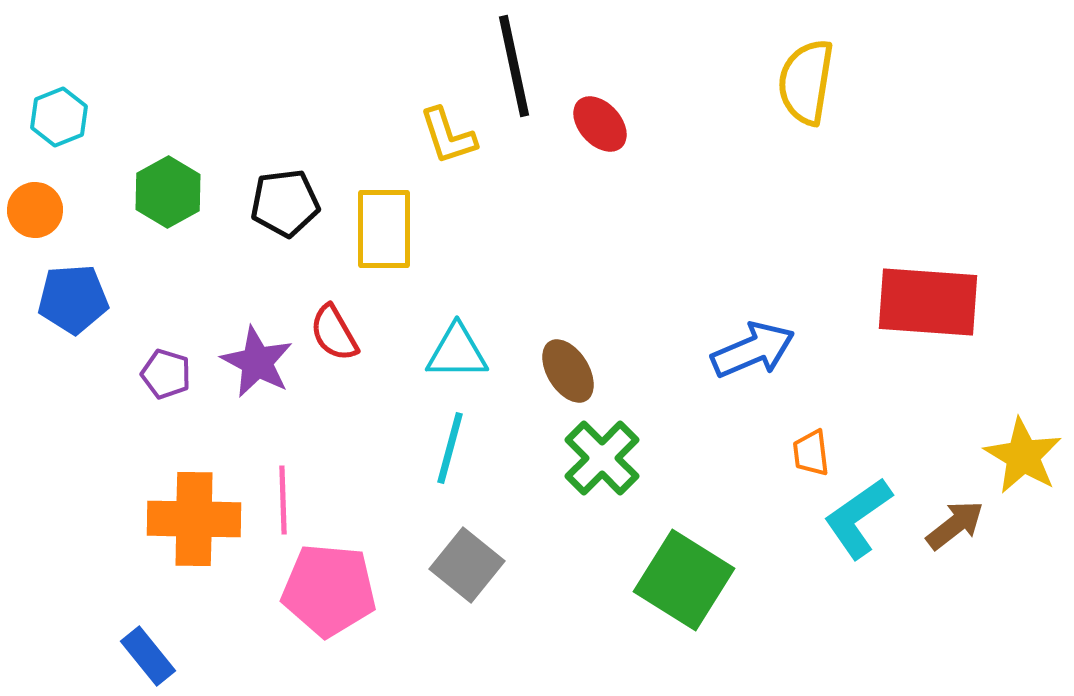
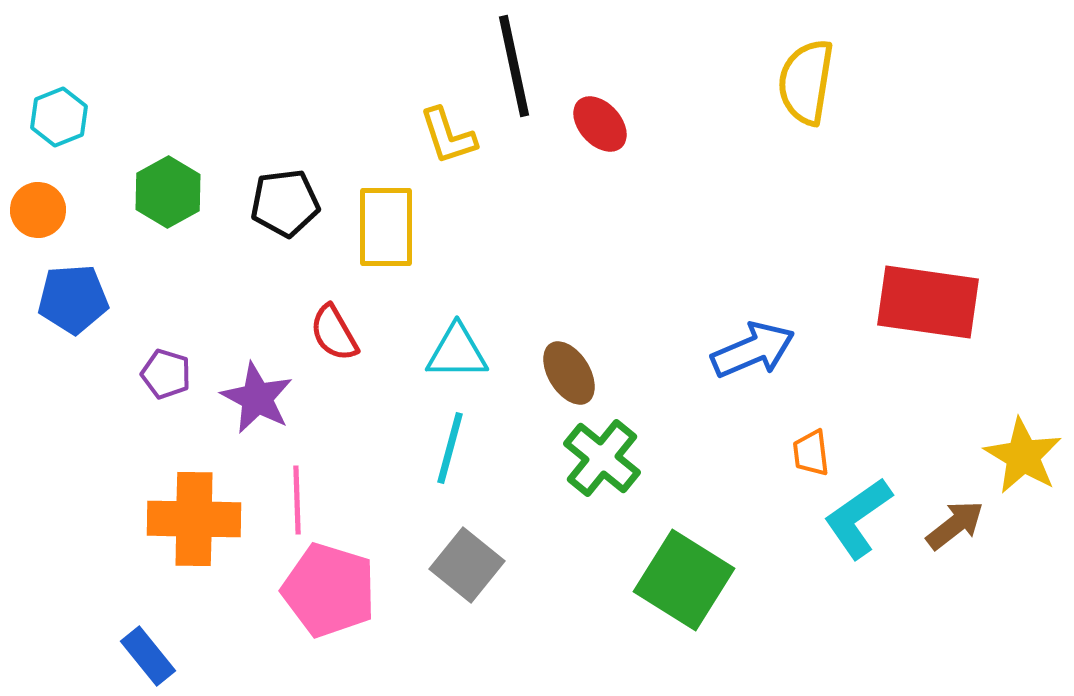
orange circle: moved 3 px right
yellow rectangle: moved 2 px right, 2 px up
red rectangle: rotated 4 degrees clockwise
purple star: moved 36 px down
brown ellipse: moved 1 px right, 2 px down
green cross: rotated 6 degrees counterclockwise
pink line: moved 14 px right
pink pentagon: rotated 12 degrees clockwise
